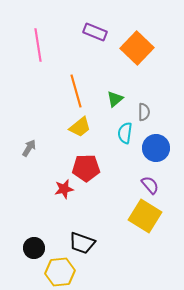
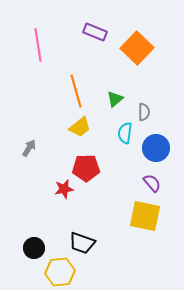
purple semicircle: moved 2 px right, 2 px up
yellow square: rotated 20 degrees counterclockwise
